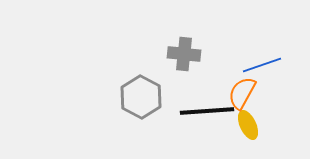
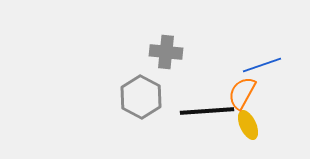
gray cross: moved 18 px left, 2 px up
